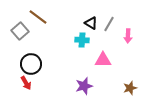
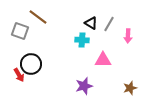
gray square: rotated 30 degrees counterclockwise
red arrow: moved 7 px left, 8 px up
